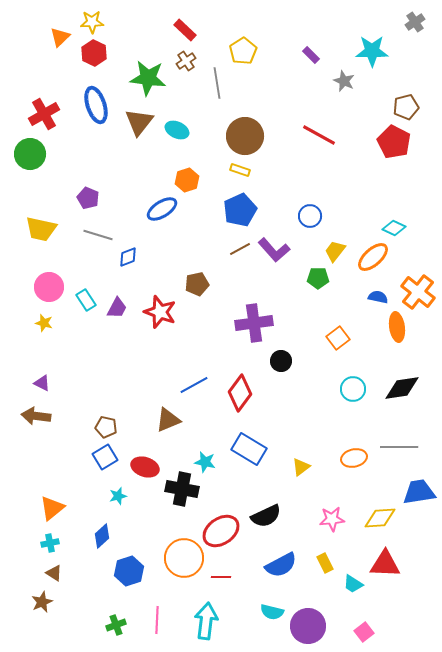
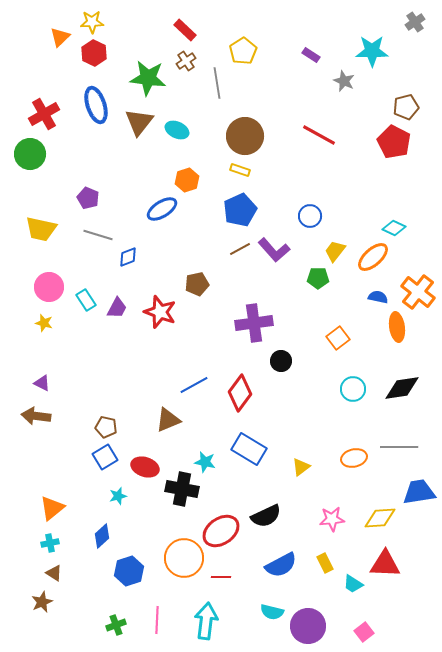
purple rectangle at (311, 55): rotated 12 degrees counterclockwise
